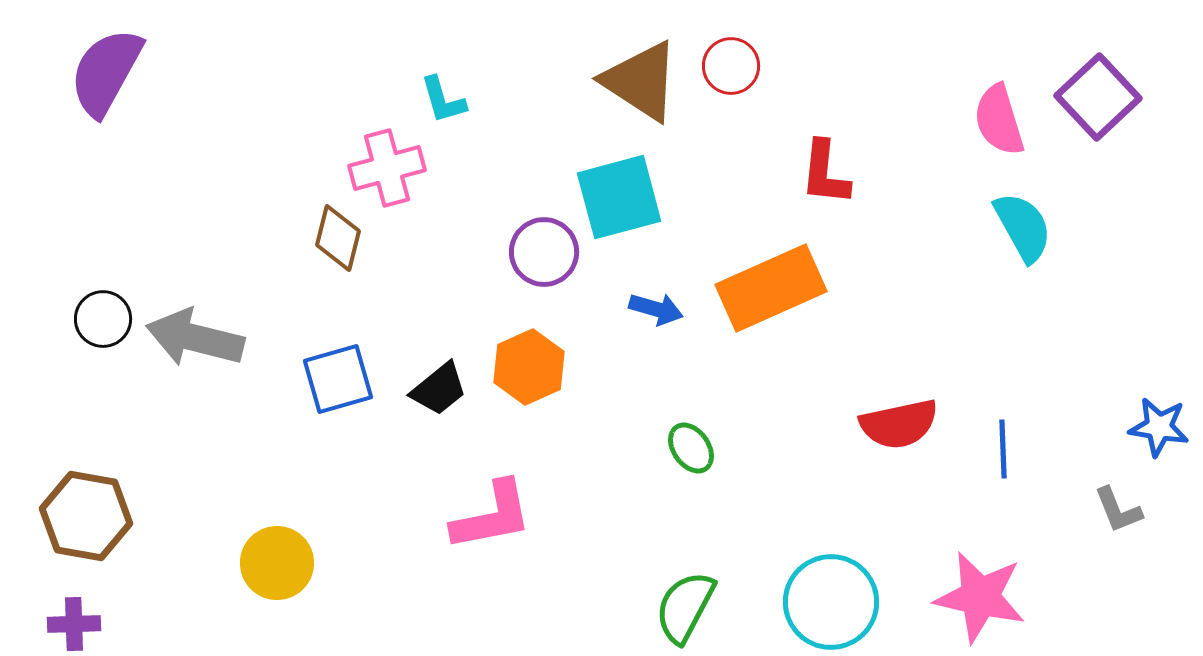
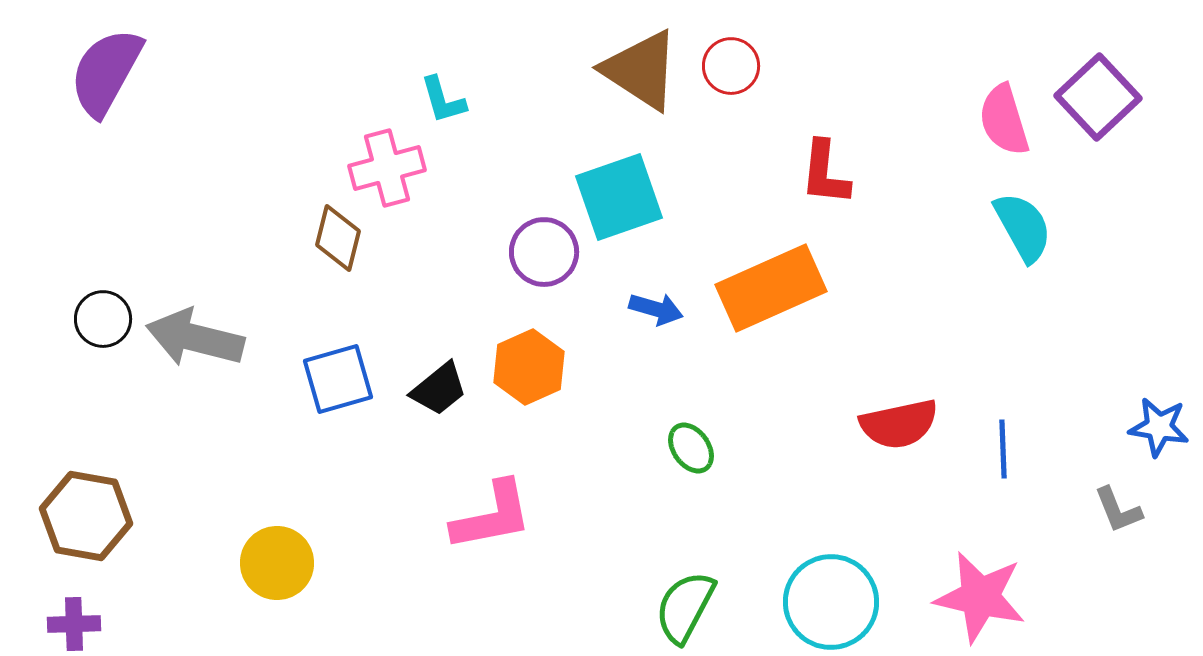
brown triangle: moved 11 px up
pink semicircle: moved 5 px right
cyan square: rotated 4 degrees counterclockwise
